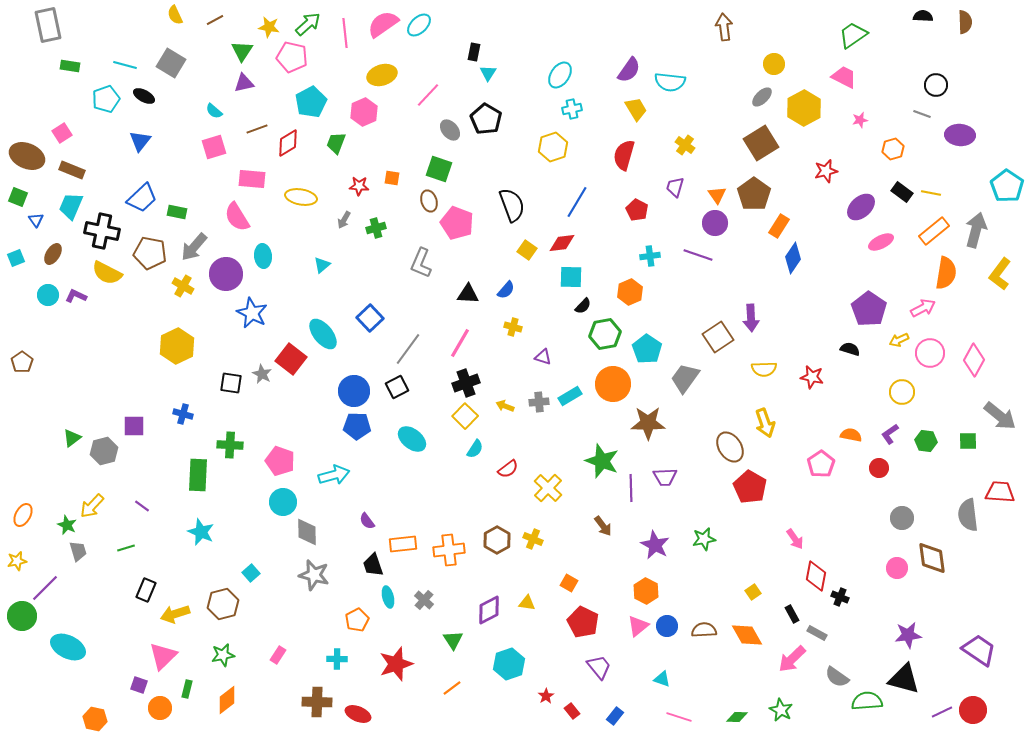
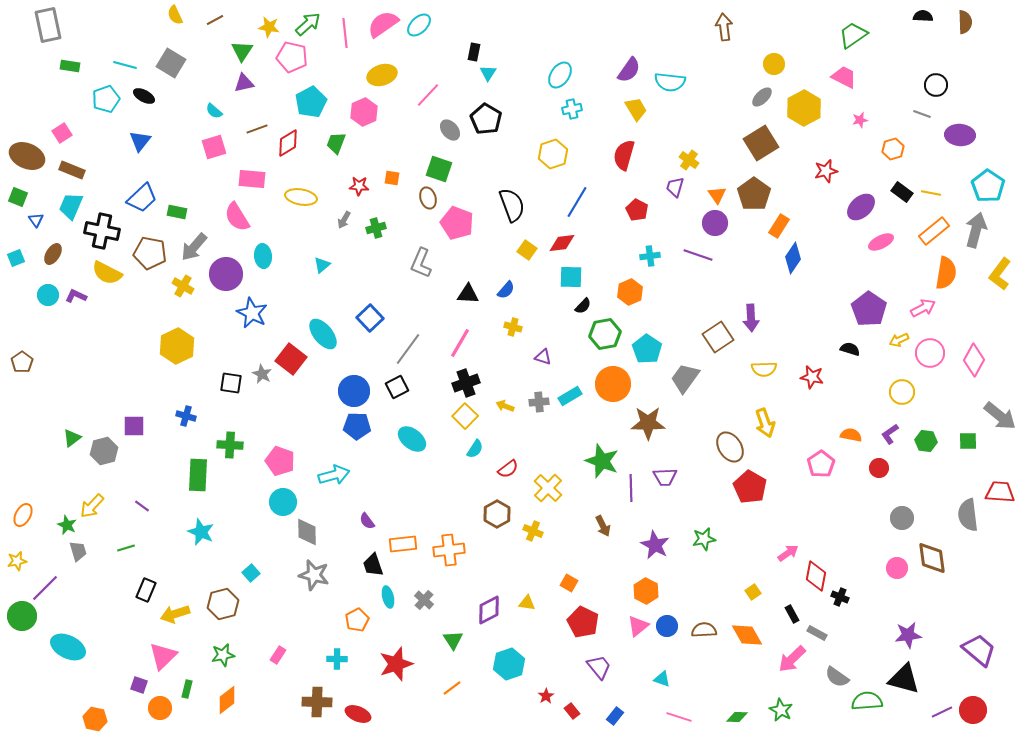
yellow cross at (685, 145): moved 4 px right, 15 px down
yellow hexagon at (553, 147): moved 7 px down
cyan pentagon at (1007, 186): moved 19 px left
brown ellipse at (429, 201): moved 1 px left, 3 px up
blue cross at (183, 414): moved 3 px right, 2 px down
brown arrow at (603, 526): rotated 10 degrees clockwise
yellow cross at (533, 539): moved 8 px up
pink arrow at (795, 539): moved 7 px left, 14 px down; rotated 90 degrees counterclockwise
brown hexagon at (497, 540): moved 26 px up
purple trapezoid at (979, 650): rotated 6 degrees clockwise
